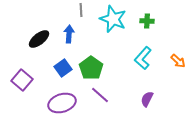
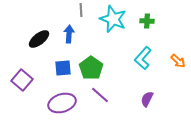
blue square: rotated 30 degrees clockwise
